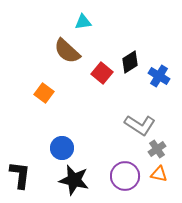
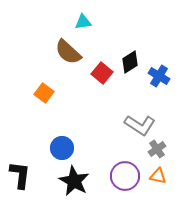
brown semicircle: moved 1 px right, 1 px down
orange triangle: moved 1 px left, 2 px down
black star: moved 1 px down; rotated 16 degrees clockwise
